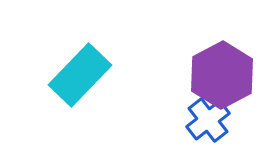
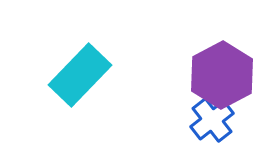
blue cross: moved 4 px right
